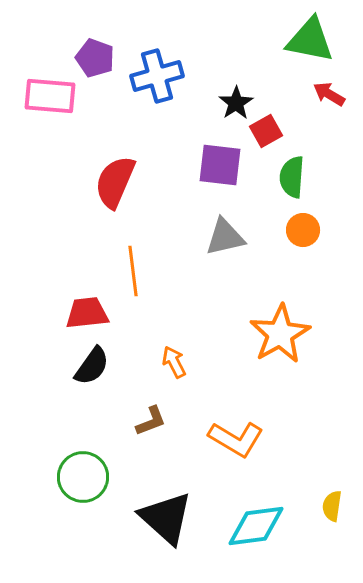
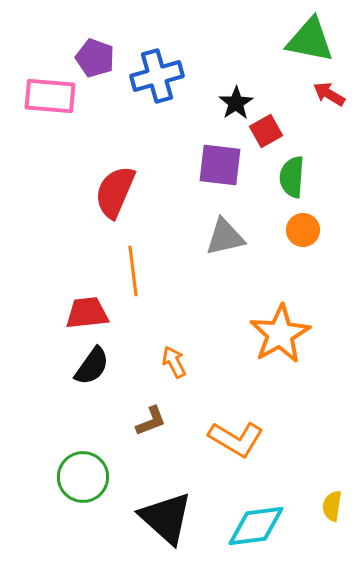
red semicircle: moved 10 px down
